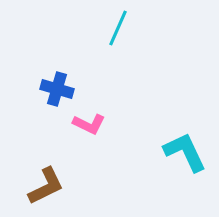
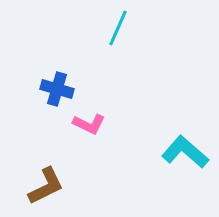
cyan L-shape: rotated 24 degrees counterclockwise
